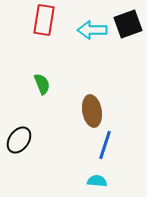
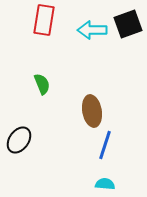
cyan semicircle: moved 8 px right, 3 px down
